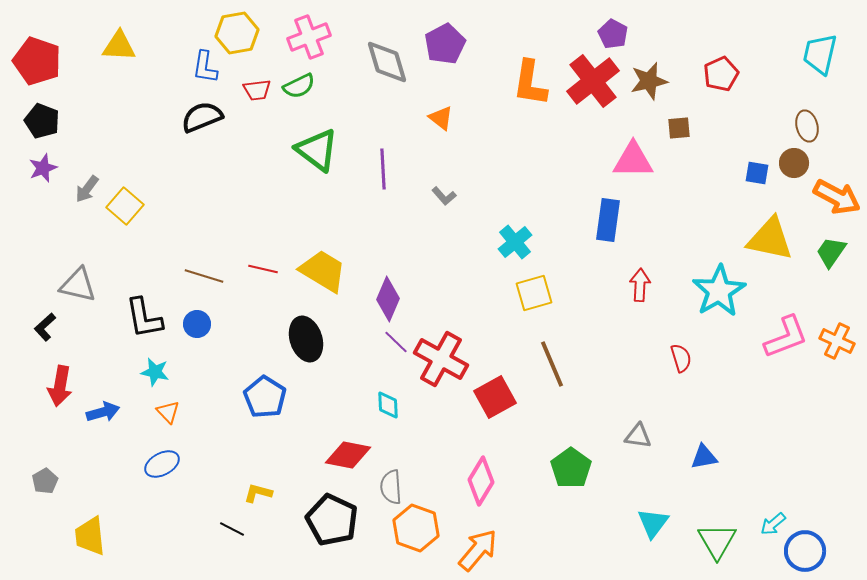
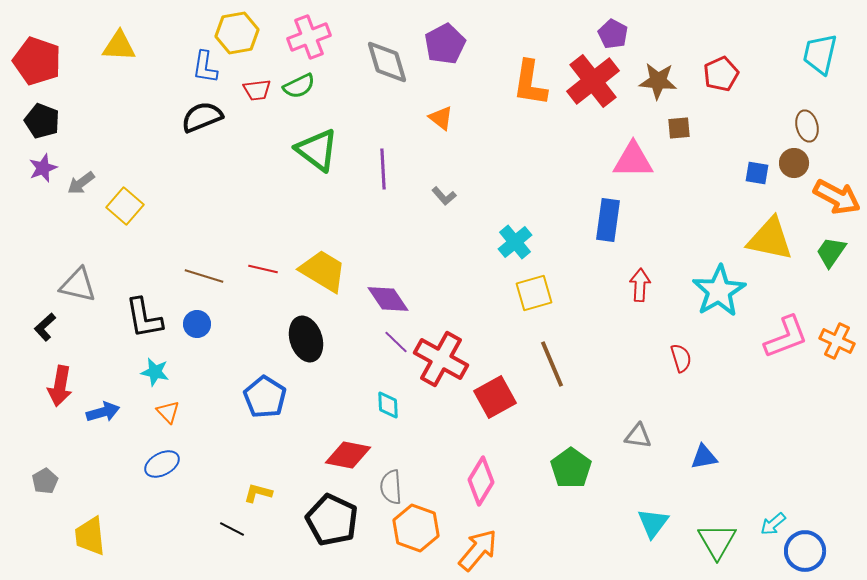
brown star at (649, 81): moved 9 px right; rotated 18 degrees clockwise
gray arrow at (87, 189): moved 6 px left, 6 px up; rotated 16 degrees clockwise
purple diamond at (388, 299): rotated 57 degrees counterclockwise
